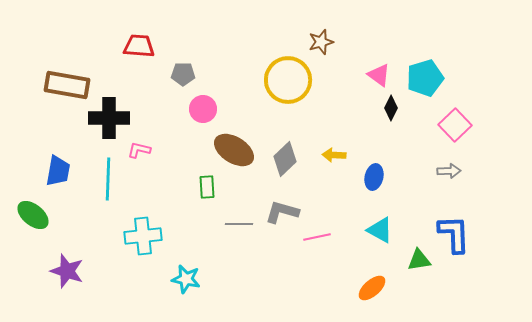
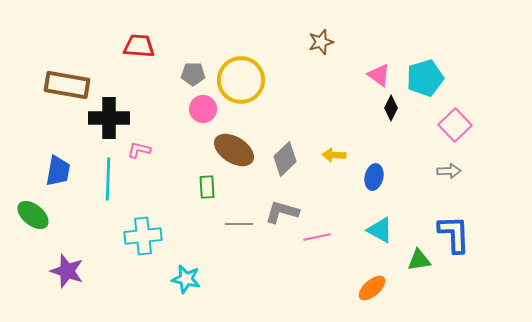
gray pentagon: moved 10 px right
yellow circle: moved 47 px left
